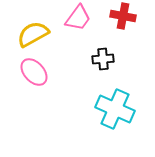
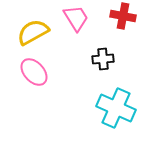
pink trapezoid: moved 2 px left; rotated 68 degrees counterclockwise
yellow semicircle: moved 2 px up
cyan cross: moved 1 px right, 1 px up
